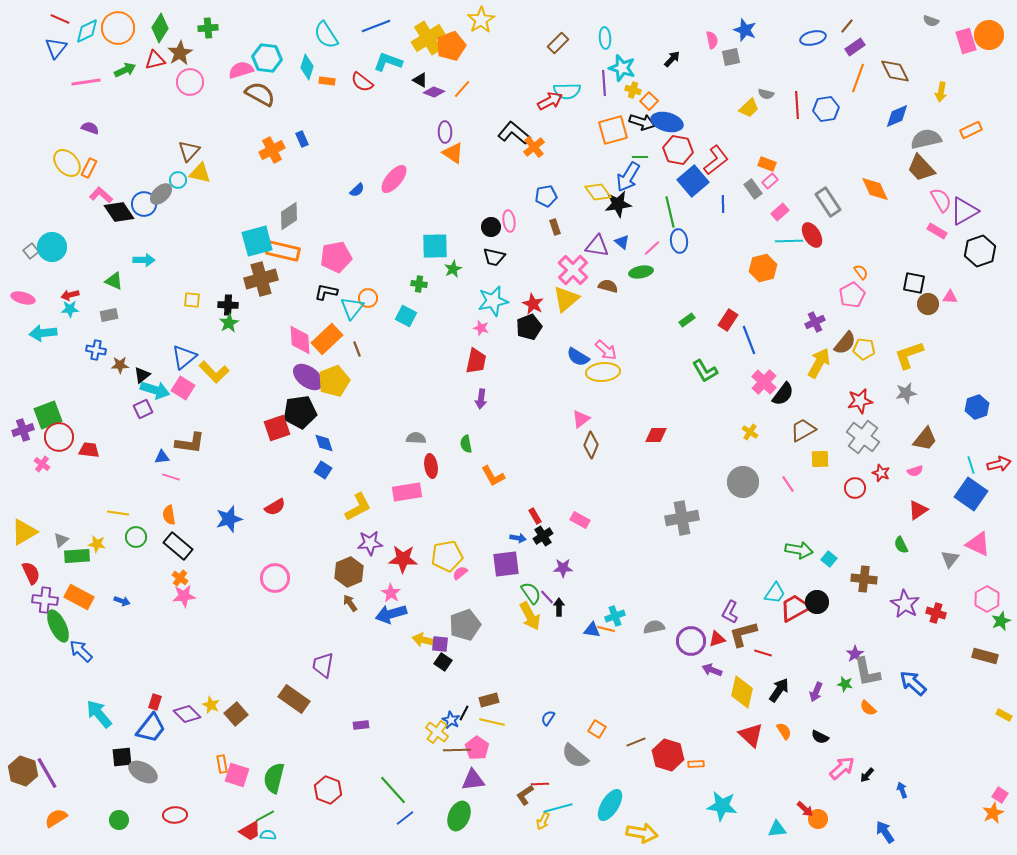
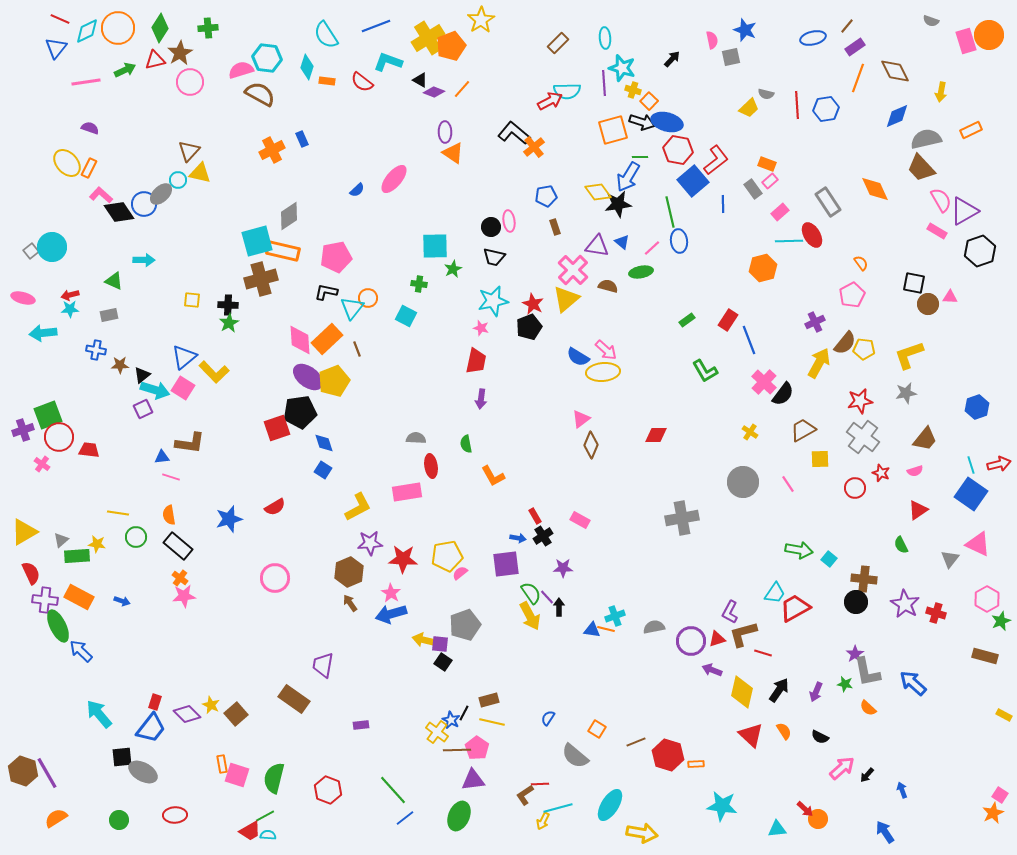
orange semicircle at (861, 272): moved 9 px up
black circle at (817, 602): moved 39 px right
